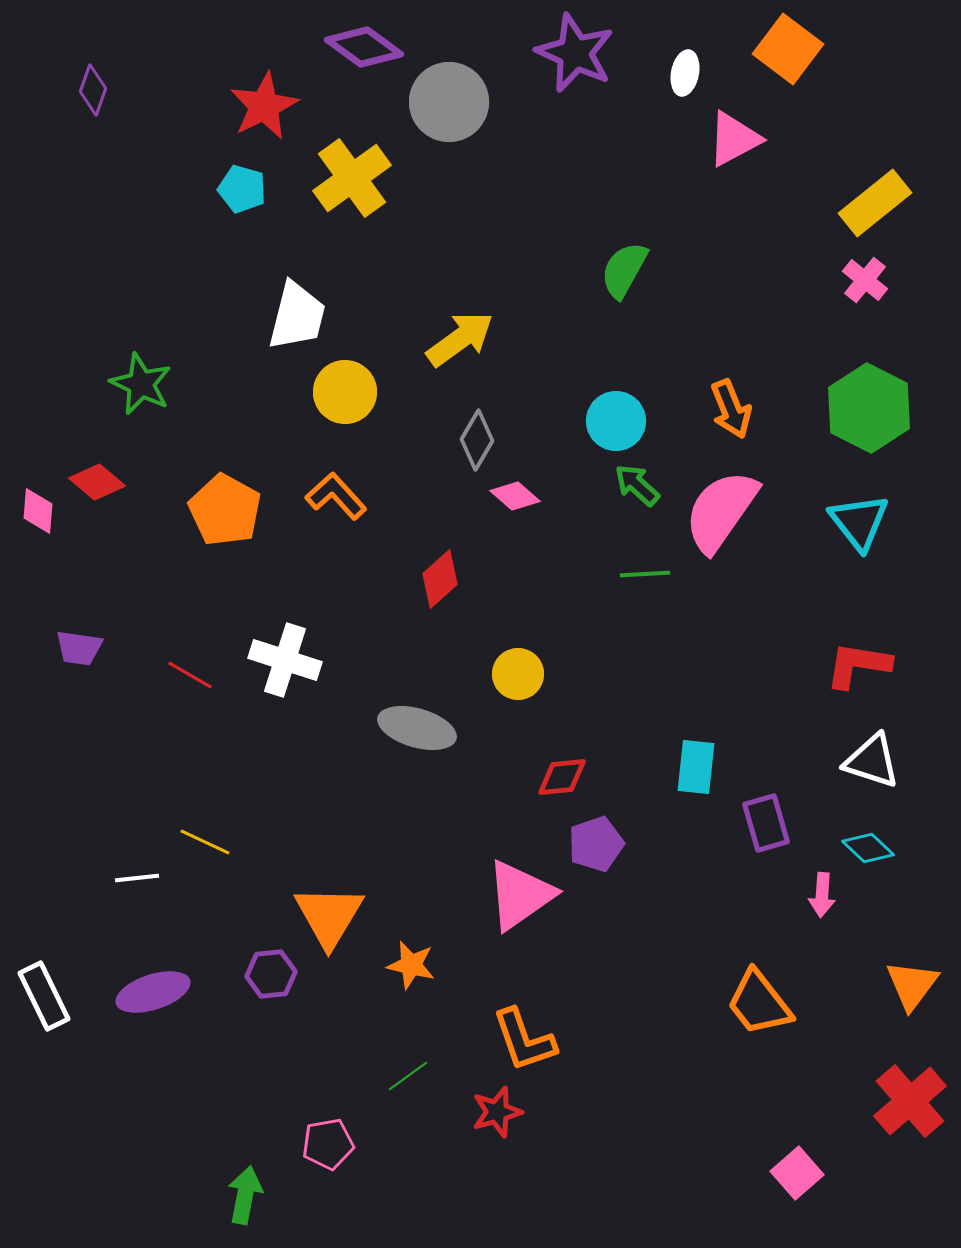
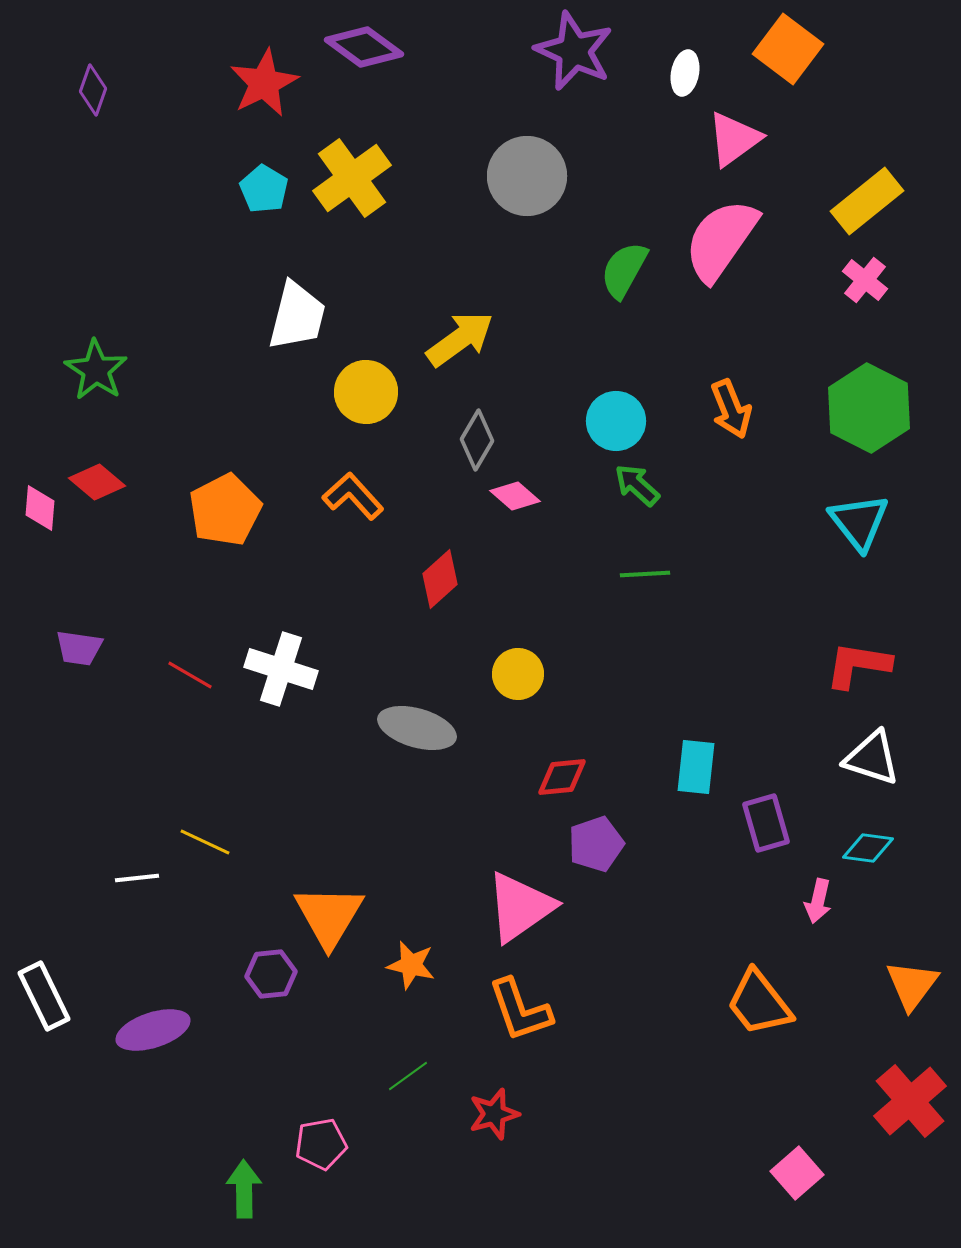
purple star at (575, 53): moved 1 px left, 2 px up
gray circle at (449, 102): moved 78 px right, 74 px down
red star at (264, 106): moved 23 px up
pink triangle at (734, 139): rotated 8 degrees counterclockwise
cyan pentagon at (242, 189): moved 22 px right; rotated 15 degrees clockwise
yellow rectangle at (875, 203): moved 8 px left, 2 px up
green star at (141, 384): moved 45 px left, 14 px up; rotated 8 degrees clockwise
yellow circle at (345, 392): moved 21 px right
orange L-shape at (336, 496): moved 17 px right
orange pentagon at (225, 510): rotated 16 degrees clockwise
pink diamond at (38, 511): moved 2 px right, 3 px up
pink semicircle at (721, 511): moved 271 px up
white cross at (285, 660): moved 4 px left, 9 px down
white triangle at (872, 761): moved 3 px up
cyan diamond at (868, 848): rotated 36 degrees counterclockwise
pink triangle at (520, 895): moved 12 px down
pink arrow at (822, 895): moved 4 px left, 6 px down; rotated 9 degrees clockwise
purple ellipse at (153, 992): moved 38 px down
orange L-shape at (524, 1040): moved 4 px left, 30 px up
red star at (497, 1112): moved 3 px left, 2 px down
pink pentagon at (328, 1144): moved 7 px left
green arrow at (245, 1195): moved 1 px left, 6 px up; rotated 12 degrees counterclockwise
